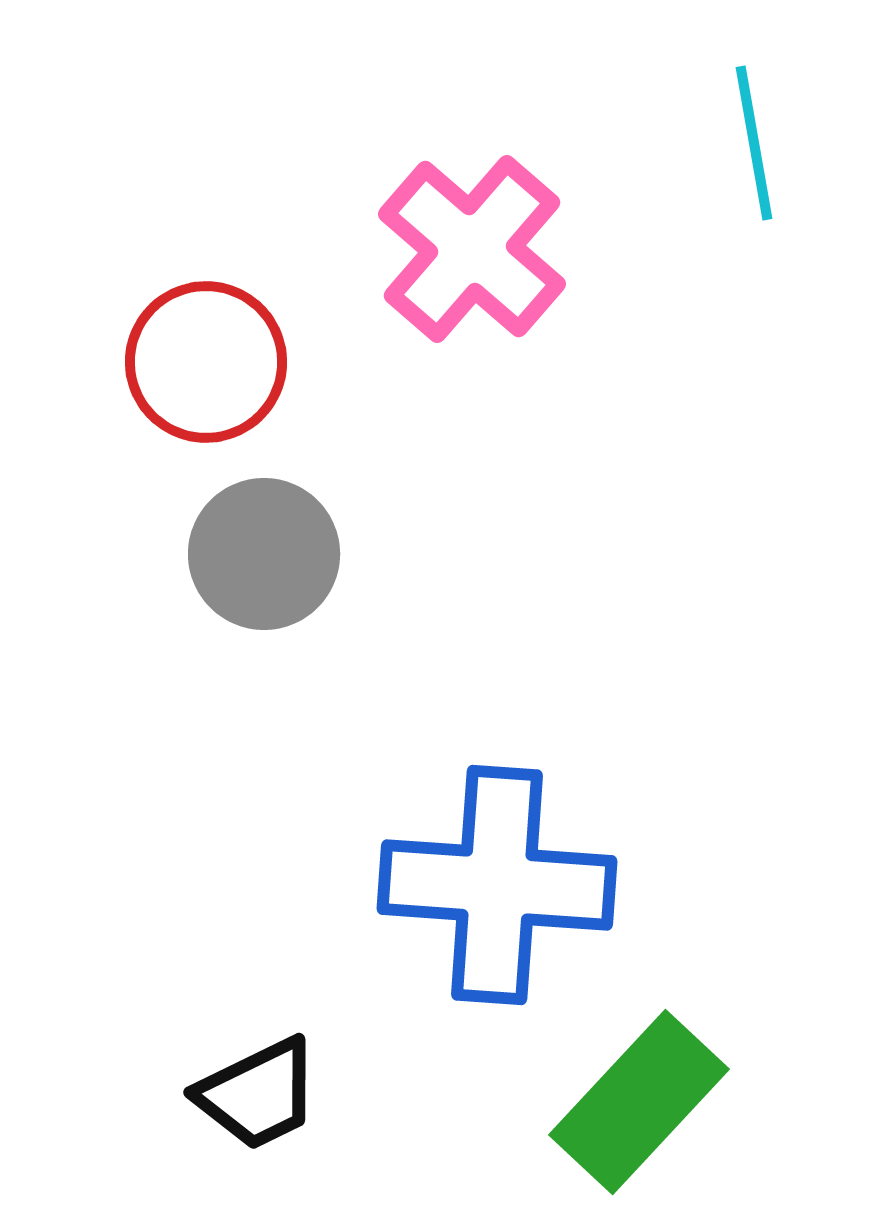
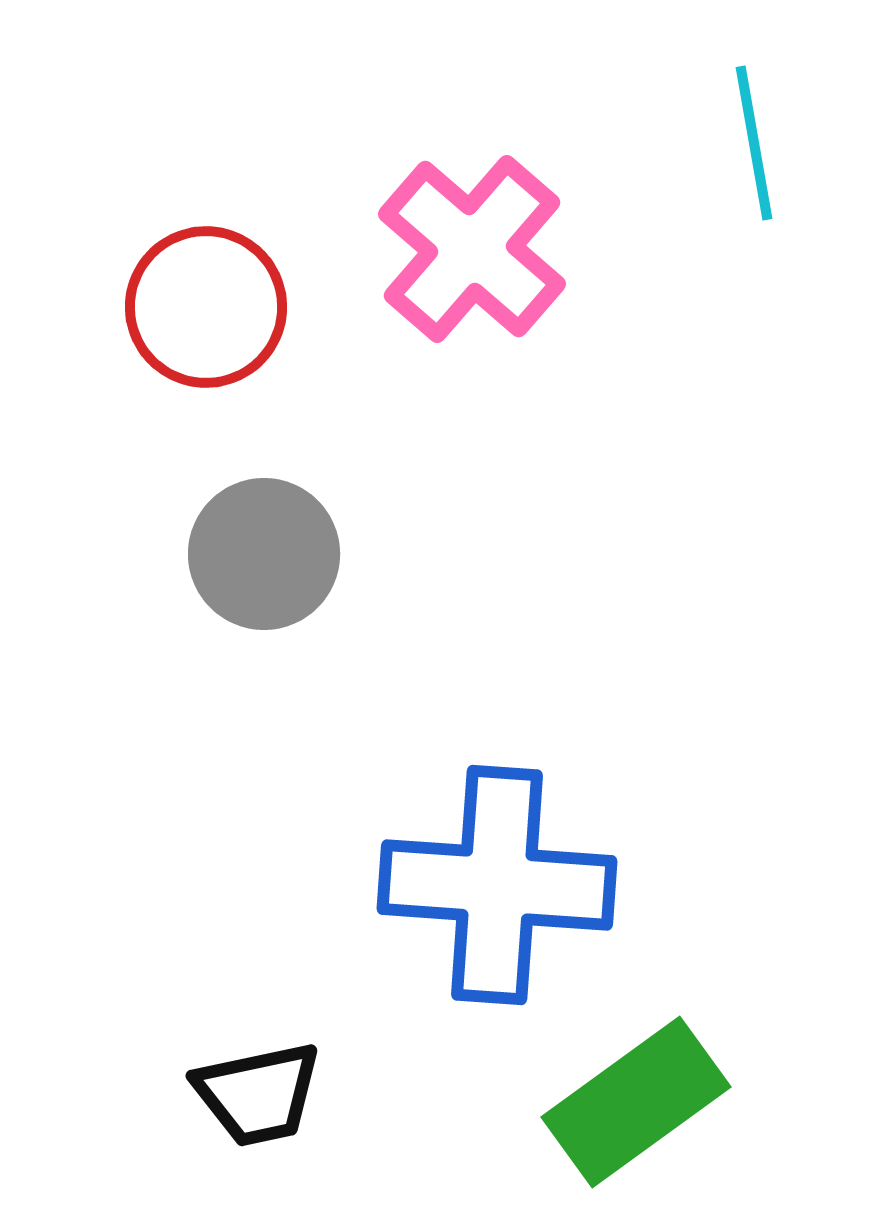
red circle: moved 55 px up
black trapezoid: rotated 14 degrees clockwise
green rectangle: moved 3 px left; rotated 11 degrees clockwise
